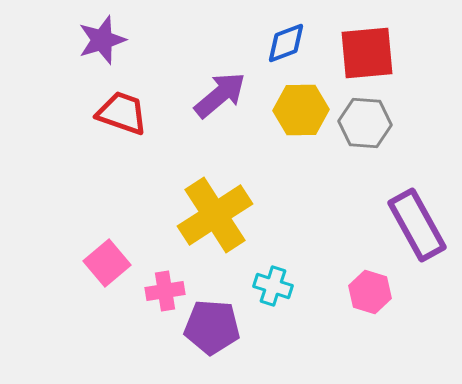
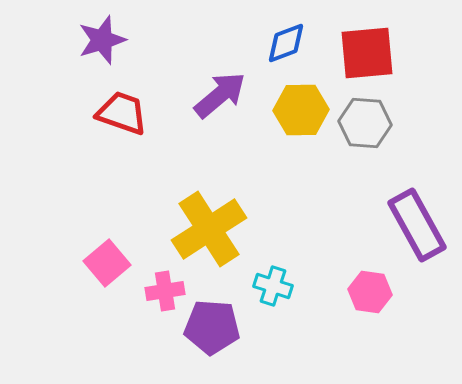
yellow cross: moved 6 px left, 14 px down
pink hexagon: rotated 9 degrees counterclockwise
